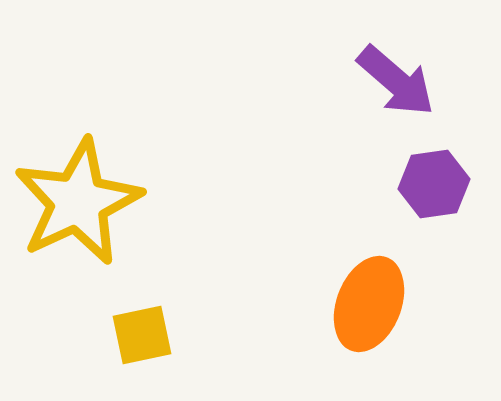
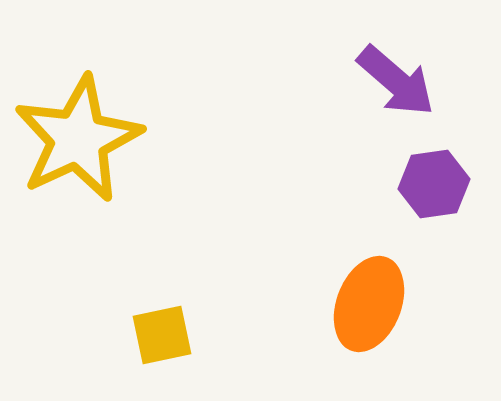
yellow star: moved 63 px up
yellow square: moved 20 px right
